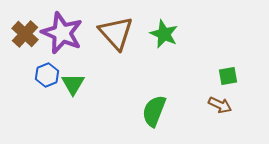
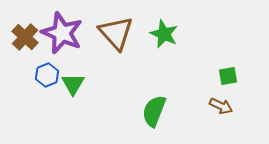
brown cross: moved 3 px down
brown arrow: moved 1 px right, 1 px down
